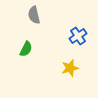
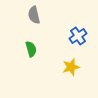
green semicircle: moved 5 px right; rotated 42 degrees counterclockwise
yellow star: moved 1 px right, 1 px up
